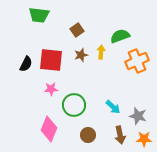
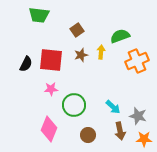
brown arrow: moved 4 px up
